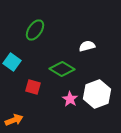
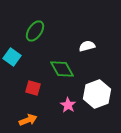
green ellipse: moved 1 px down
cyan square: moved 5 px up
green diamond: rotated 30 degrees clockwise
red square: moved 1 px down
pink star: moved 2 px left, 6 px down
orange arrow: moved 14 px right
